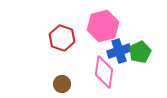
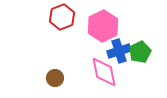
pink hexagon: rotated 12 degrees counterclockwise
red hexagon: moved 21 px up; rotated 20 degrees clockwise
pink diamond: rotated 20 degrees counterclockwise
brown circle: moved 7 px left, 6 px up
